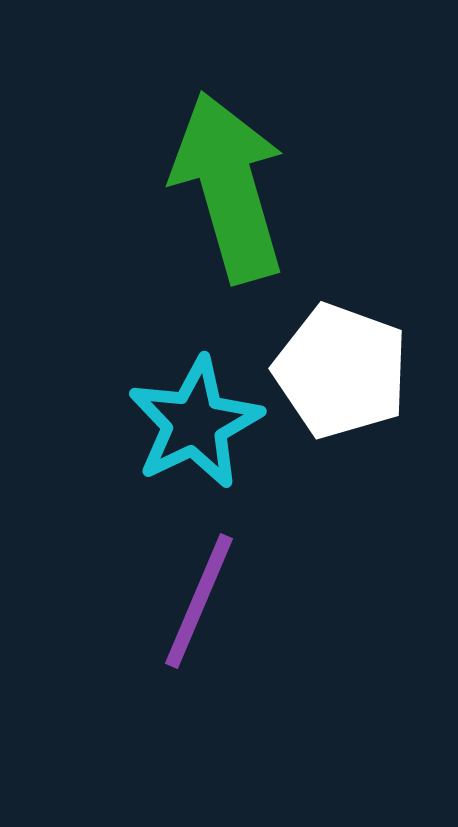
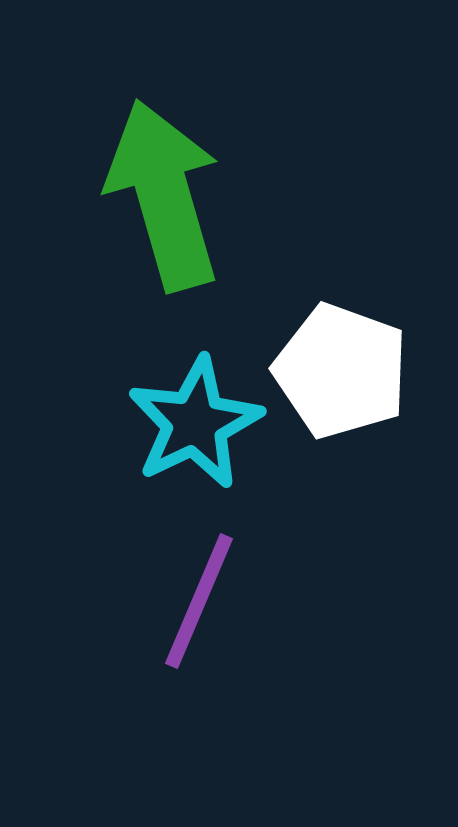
green arrow: moved 65 px left, 8 px down
